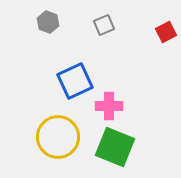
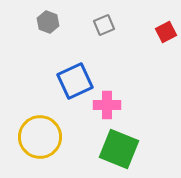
pink cross: moved 2 px left, 1 px up
yellow circle: moved 18 px left
green square: moved 4 px right, 2 px down
